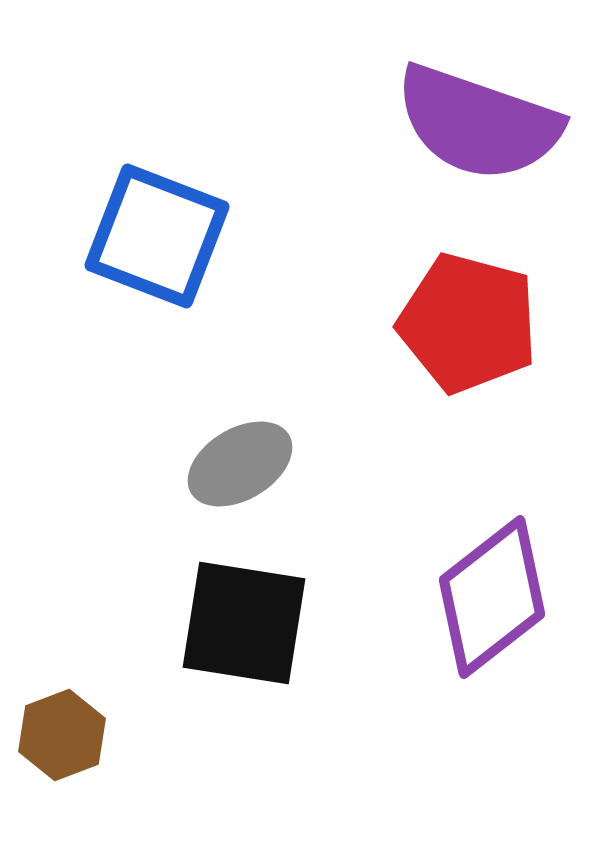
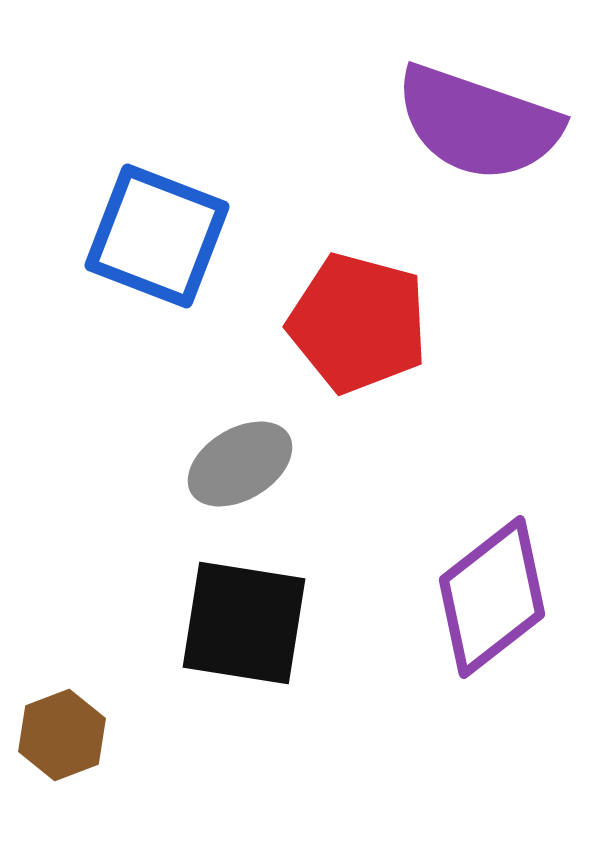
red pentagon: moved 110 px left
